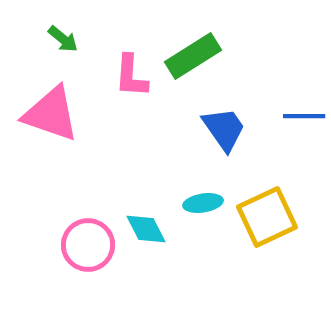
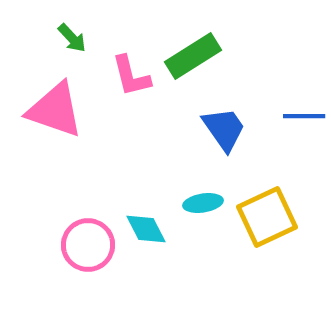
green arrow: moved 9 px right, 1 px up; rotated 8 degrees clockwise
pink L-shape: rotated 18 degrees counterclockwise
pink triangle: moved 4 px right, 4 px up
